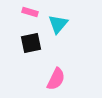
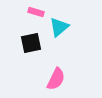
pink rectangle: moved 6 px right
cyan triangle: moved 1 px right, 3 px down; rotated 10 degrees clockwise
